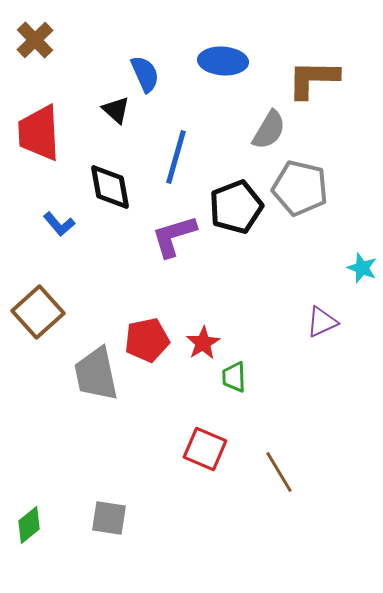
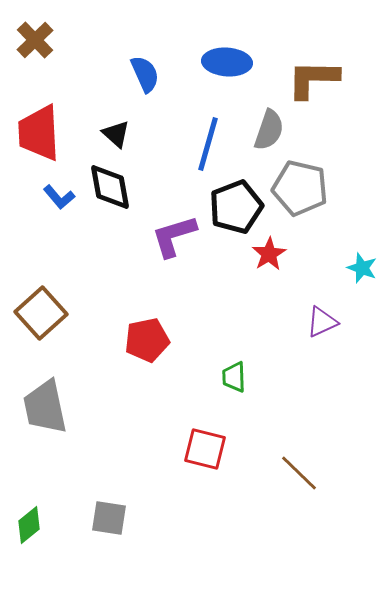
blue ellipse: moved 4 px right, 1 px down
black triangle: moved 24 px down
gray semicircle: rotated 12 degrees counterclockwise
blue line: moved 32 px right, 13 px up
blue L-shape: moved 27 px up
brown square: moved 3 px right, 1 px down
red star: moved 66 px right, 89 px up
gray trapezoid: moved 51 px left, 33 px down
red square: rotated 9 degrees counterclockwise
brown line: moved 20 px right, 1 px down; rotated 15 degrees counterclockwise
